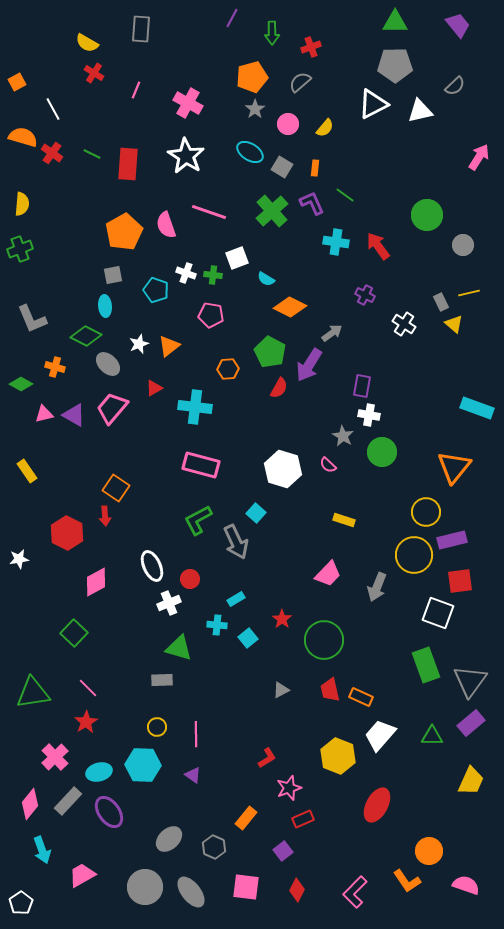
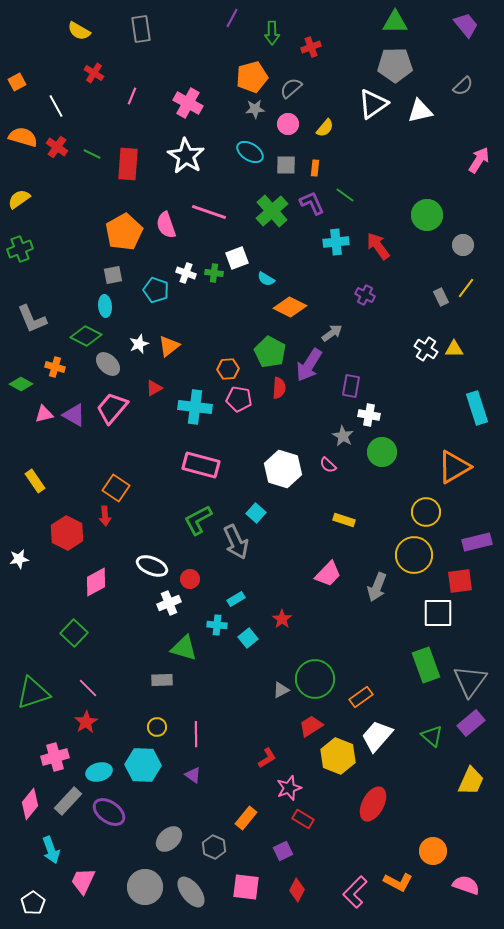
purple trapezoid at (458, 25): moved 8 px right
gray rectangle at (141, 29): rotated 12 degrees counterclockwise
yellow semicircle at (87, 43): moved 8 px left, 12 px up
gray semicircle at (300, 82): moved 9 px left, 6 px down
gray semicircle at (455, 86): moved 8 px right
pink line at (136, 90): moved 4 px left, 6 px down
white triangle at (373, 104): rotated 8 degrees counterclockwise
white line at (53, 109): moved 3 px right, 3 px up
gray star at (255, 109): rotated 30 degrees clockwise
red cross at (52, 153): moved 5 px right, 6 px up
pink arrow at (479, 157): moved 3 px down
gray square at (282, 167): moved 4 px right, 2 px up; rotated 30 degrees counterclockwise
yellow semicircle at (22, 204): moved 3 px left, 5 px up; rotated 130 degrees counterclockwise
cyan cross at (336, 242): rotated 15 degrees counterclockwise
green cross at (213, 275): moved 1 px right, 2 px up
yellow line at (469, 293): moved 3 px left, 5 px up; rotated 40 degrees counterclockwise
gray rectangle at (441, 302): moved 5 px up
pink pentagon at (211, 315): moved 28 px right, 84 px down
white cross at (404, 324): moved 22 px right, 25 px down
yellow triangle at (454, 324): moved 25 px down; rotated 42 degrees counterclockwise
purple rectangle at (362, 386): moved 11 px left
red semicircle at (279, 388): rotated 25 degrees counterclockwise
cyan rectangle at (477, 408): rotated 52 degrees clockwise
orange triangle at (454, 467): rotated 21 degrees clockwise
yellow rectangle at (27, 471): moved 8 px right, 10 px down
purple rectangle at (452, 540): moved 25 px right, 2 px down
white ellipse at (152, 566): rotated 44 degrees counterclockwise
white square at (438, 613): rotated 20 degrees counterclockwise
green circle at (324, 640): moved 9 px left, 39 px down
green triangle at (179, 648): moved 5 px right
red trapezoid at (330, 690): moved 19 px left, 36 px down; rotated 70 degrees clockwise
green triangle at (33, 693): rotated 9 degrees counterclockwise
orange rectangle at (361, 697): rotated 60 degrees counterclockwise
white trapezoid at (380, 735): moved 3 px left, 1 px down
green triangle at (432, 736): rotated 40 degrees clockwise
pink cross at (55, 757): rotated 28 degrees clockwise
red ellipse at (377, 805): moved 4 px left, 1 px up
purple ellipse at (109, 812): rotated 20 degrees counterclockwise
red rectangle at (303, 819): rotated 55 degrees clockwise
cyan arrow at (42, 850): moved 9 px right
purple square at (283, 851): rotated 12 degrees clockwise
orange circle at (429, 851): moved 4 px right
pink trapezoid at (82, 875): moved 1 px right, 6 px down; rotated 36 degrees counterclockwise
orange L-shape at (407, 881): moved 9 px left, 1 px down; rotated 28 degrees counterclockwise
white pentagon at (21, 903): moved 12 px right
